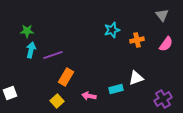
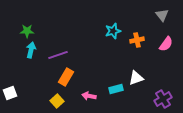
cyan star: moved 1 px right, 1 px down
purple line: moved 5 px right
